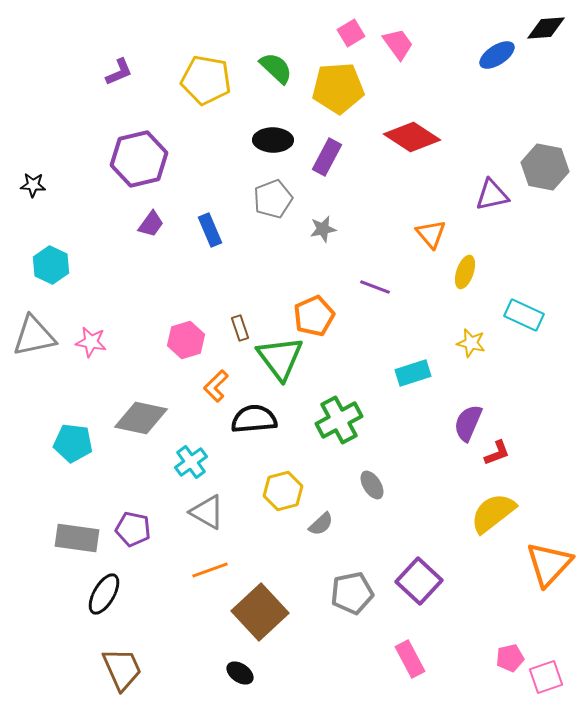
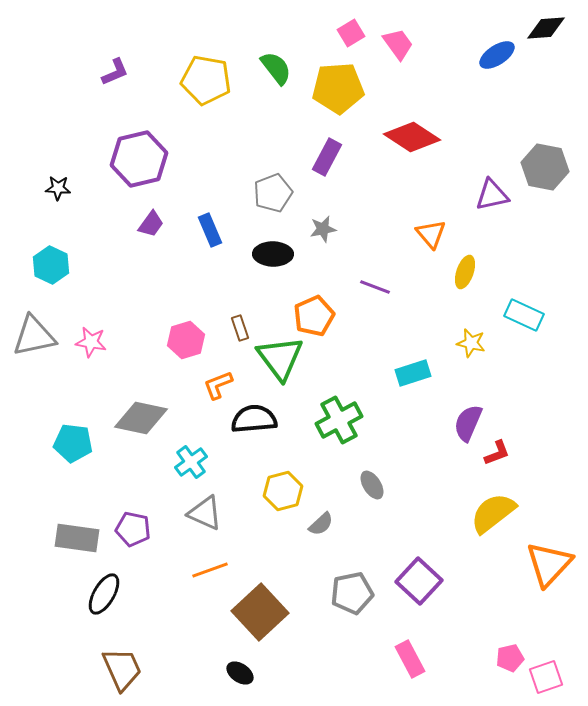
green semicircle at (276, 68): rotated 9 degrees clockwise
purple L-shape at (119, 72): moved 4 px left
black ellipse at (273, 140): moved 114 px down
black star at (33, 185): moved 25 px right, 3 px down
gray pentagon at (273, 199): moved 6 px up
orange L-shape at (216, 386): moved 2 px right, 1 px up; rotated 24 degrees clockwise
gray triangle at (207, 512): moved 2 px left, 1 px down; rotated 6 degrees counterclockwise
